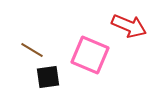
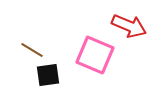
pink square: moved 5 px right
black square: moved 2 px up
